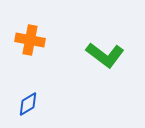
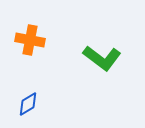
green L-shape: moved 3 px left, 3 px down
